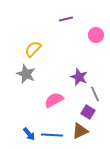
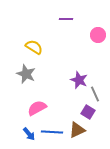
purple line: rotated 16 degrees clockwise
pink circle: moved 2 px right
yellow semicircle: moved 1 px right, 2 px up; rotated 78 degrees clockwise
purple star: moved 3 px down
pink semicircle: moved 17 px left, 8 px down
brown triangle: moved 3 px left, 1 px up
blue line: moved 3 px up
